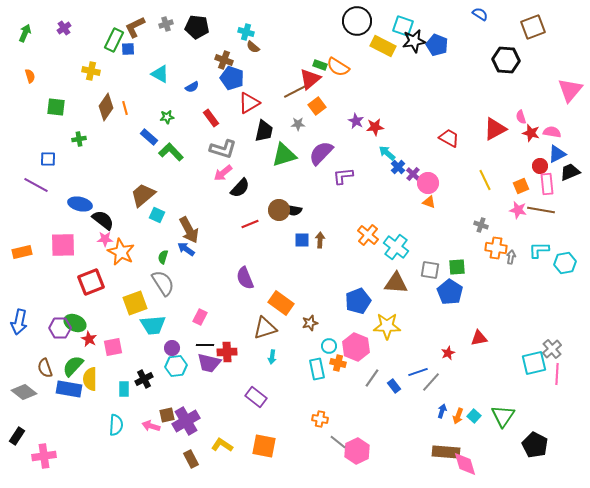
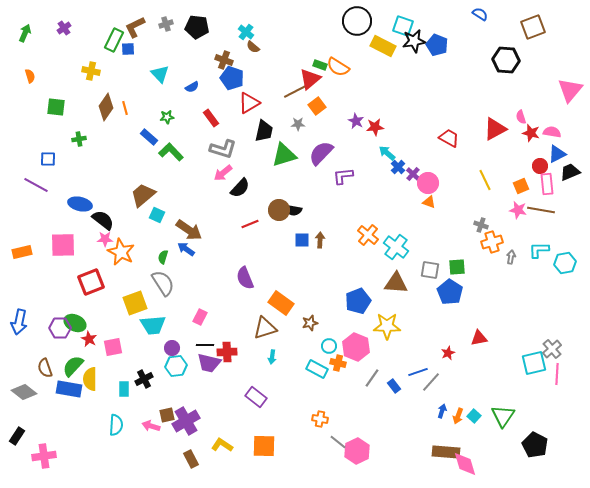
cyan cross at (246, 32): rotated 21 degrees clockwise
cyan triangle at (160, 74): rotated 18 degrees clockwise
brown arrow at (189, 230): rotated 28 degrees counterclockwise
orange cross at (496, 248): moved 4 px left, 6 px up; rotated 25 degrees counterclockwise
cyan rectangle at (317, 369): rotated 50 degrees counterclockwise
orange square at (264, 446): rotated 10 degrees counterclockwise
